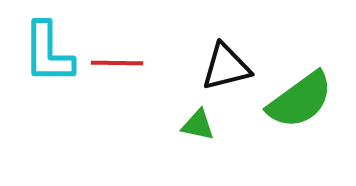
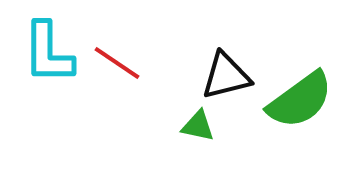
red line: rotated 33 degrees clockwise
black triangle: moved 9 px down
green triangle: moved 1 px down
